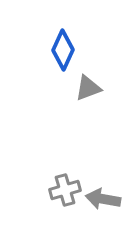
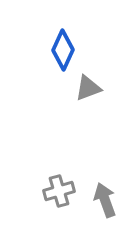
gray cross: moved 6 px left, 1 px down
gray arrow: moved 2 px right, 1 px down; rotated 60 degrees clockwise
